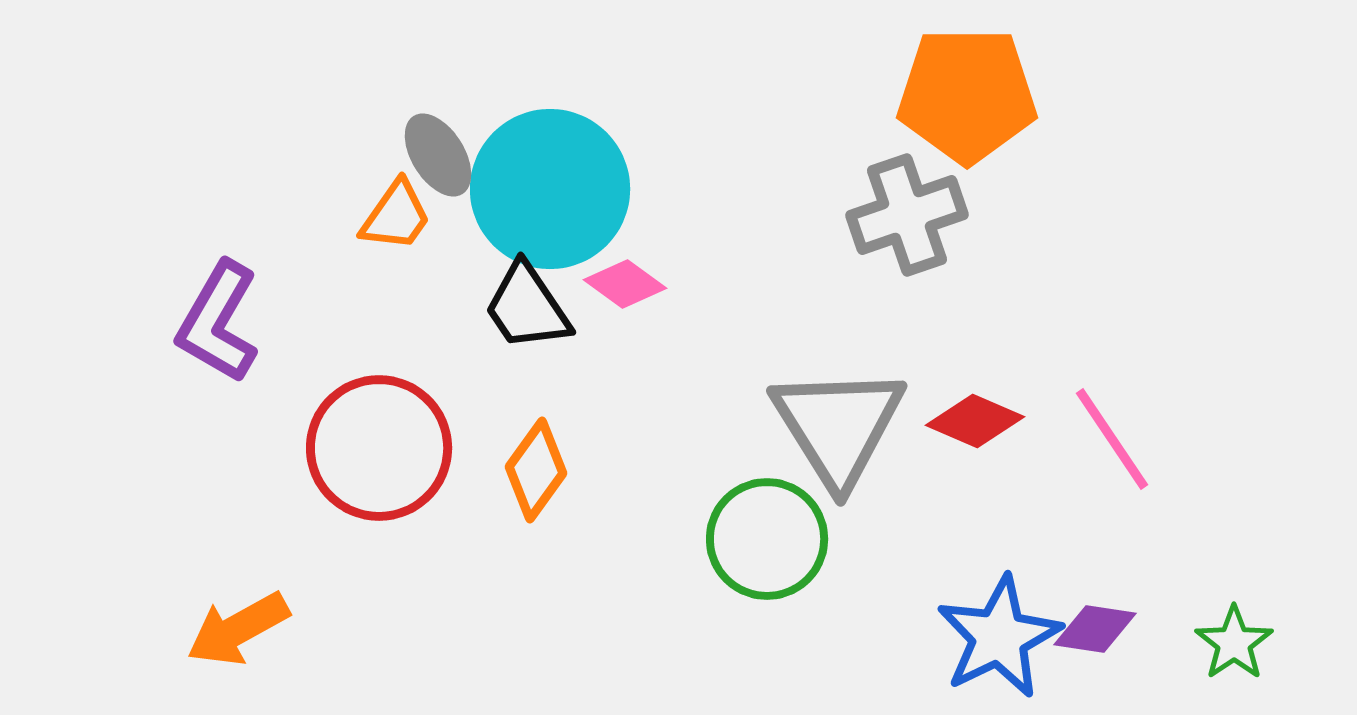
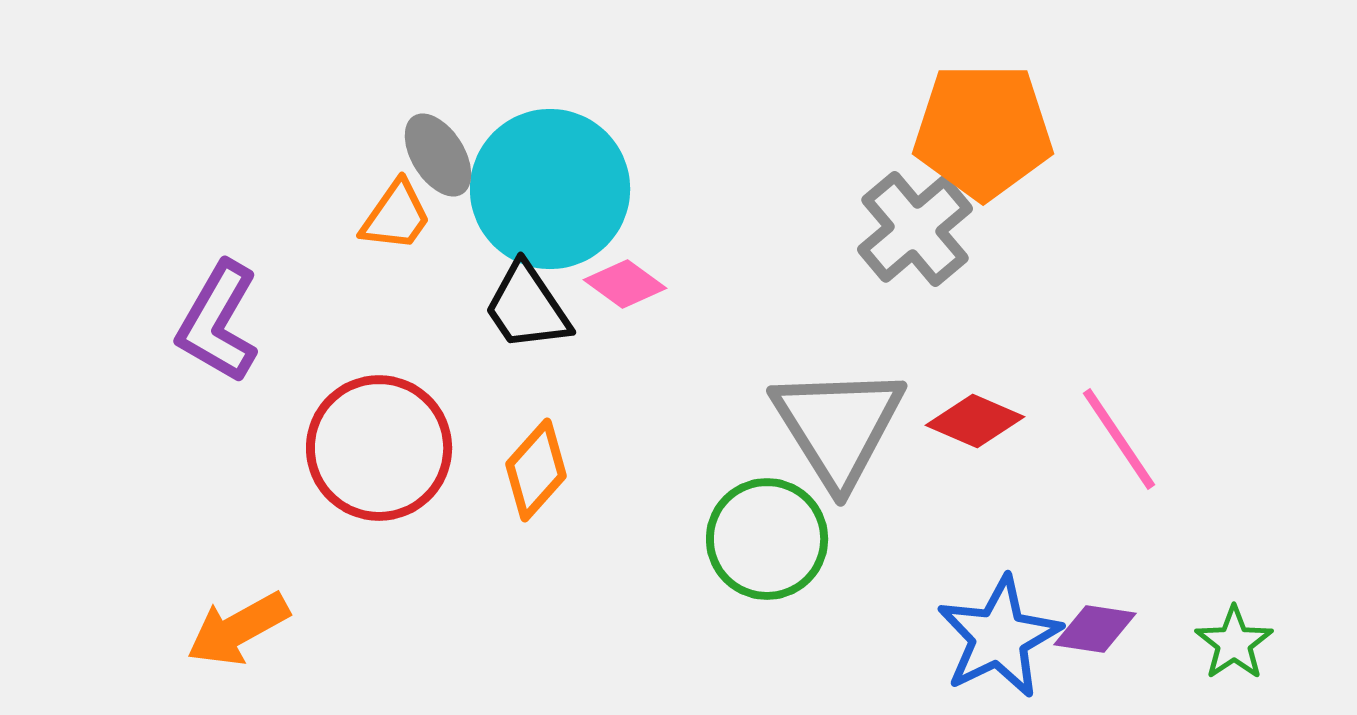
orange pentagon: moved 16 px right, 36 px down
gray cross: moved 8 px right, 14 px down; rotated 21 degrees counterclockwise
pink line: moved 7 px right
orange diamond: rotated 6 degrees clockwise
